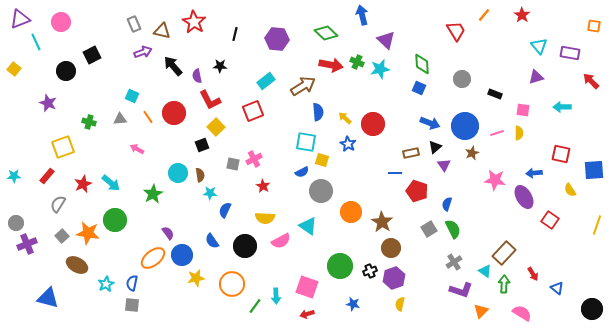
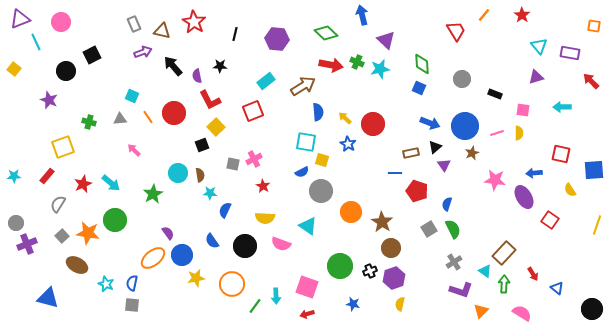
purple star at (48, 103): moved 1 px right, 3 px up
pink arrow at (137, 149): moved 3 px left, 1 px down; rotated 16 degrees clockwise
pink semicircle at (281, 241): moved 3 px down; rotated 48 degrees clockwise
cyan star at (106, 284): rotated 21 degrees counterclockwise
